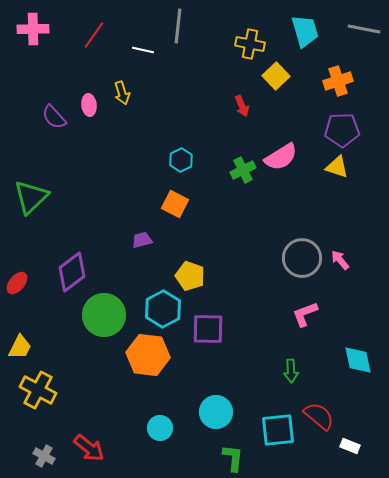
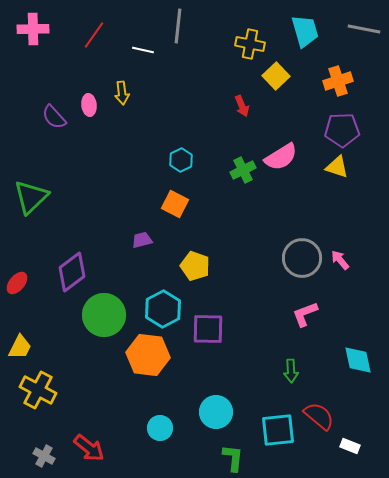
yellow arrow at (122, 93): rotated 10 degrees clockwise
yellow pentagon at (190, 276): moved 5 px right, 10 px up
